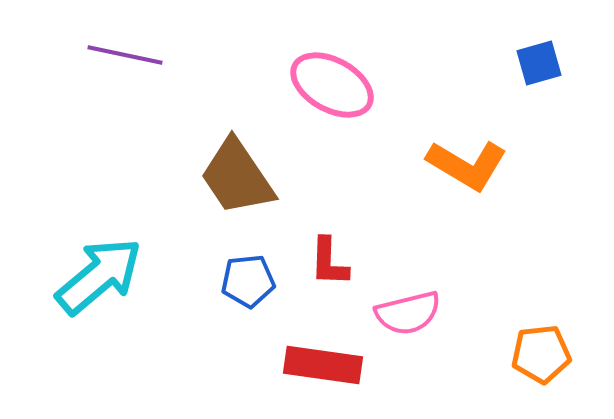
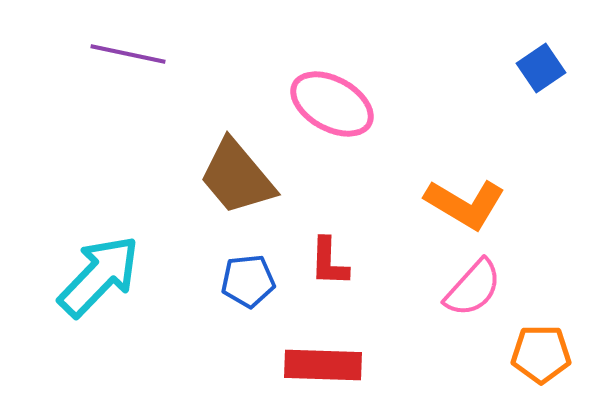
purple line: moved 3 px right, 1 px up
blue square: moved 2 px right, 5 px down; rotated 18 degrees counterclockwise
pink ellipse: moved 19 px down
orange L-shape: moved 2 px left, 39 px down
brown trapezoid: rotated 6 degrees counterclockwise
cyan arrow: rotated 6 degrees counterclockwise
pink semicircle: moved 65 px right, 25 px up; rotated 34 degrees counterclockwise
orange pentagon: rotated 6 degrees clockwise
red rectangle: rotated 6 degrees counterclockwise
